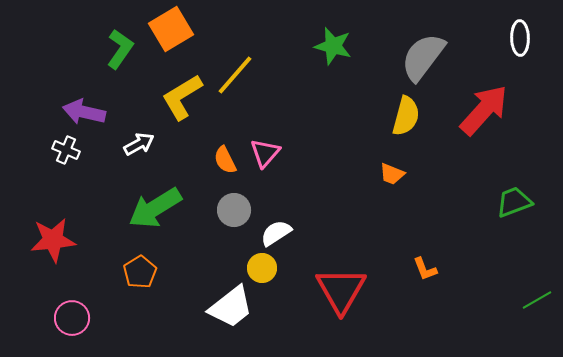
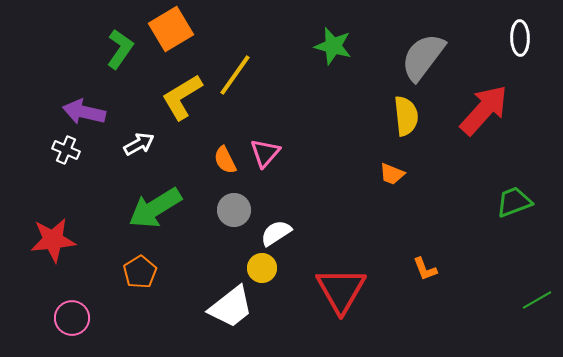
yellow line: rotated 6 degrees counterclockwise
yellow semicircle: rotated 21 degrees counterclockwise
